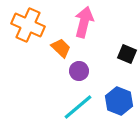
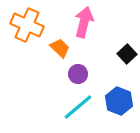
orange cross: moved 1 px left
orange trapezoid: moved 1 px left
black square: rotated 24 degrees clockwise
purple circle: moved 1 px left, 3 px down
